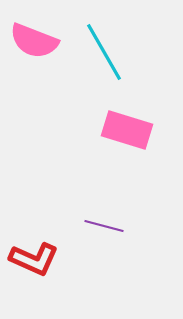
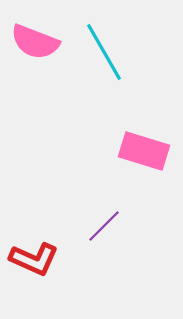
pink semicircle: moved 1 px right, 1 px down
pink rectangle: moved 17 px right, 21 px down
purple line: rotated 60 degrees counterclockwise
